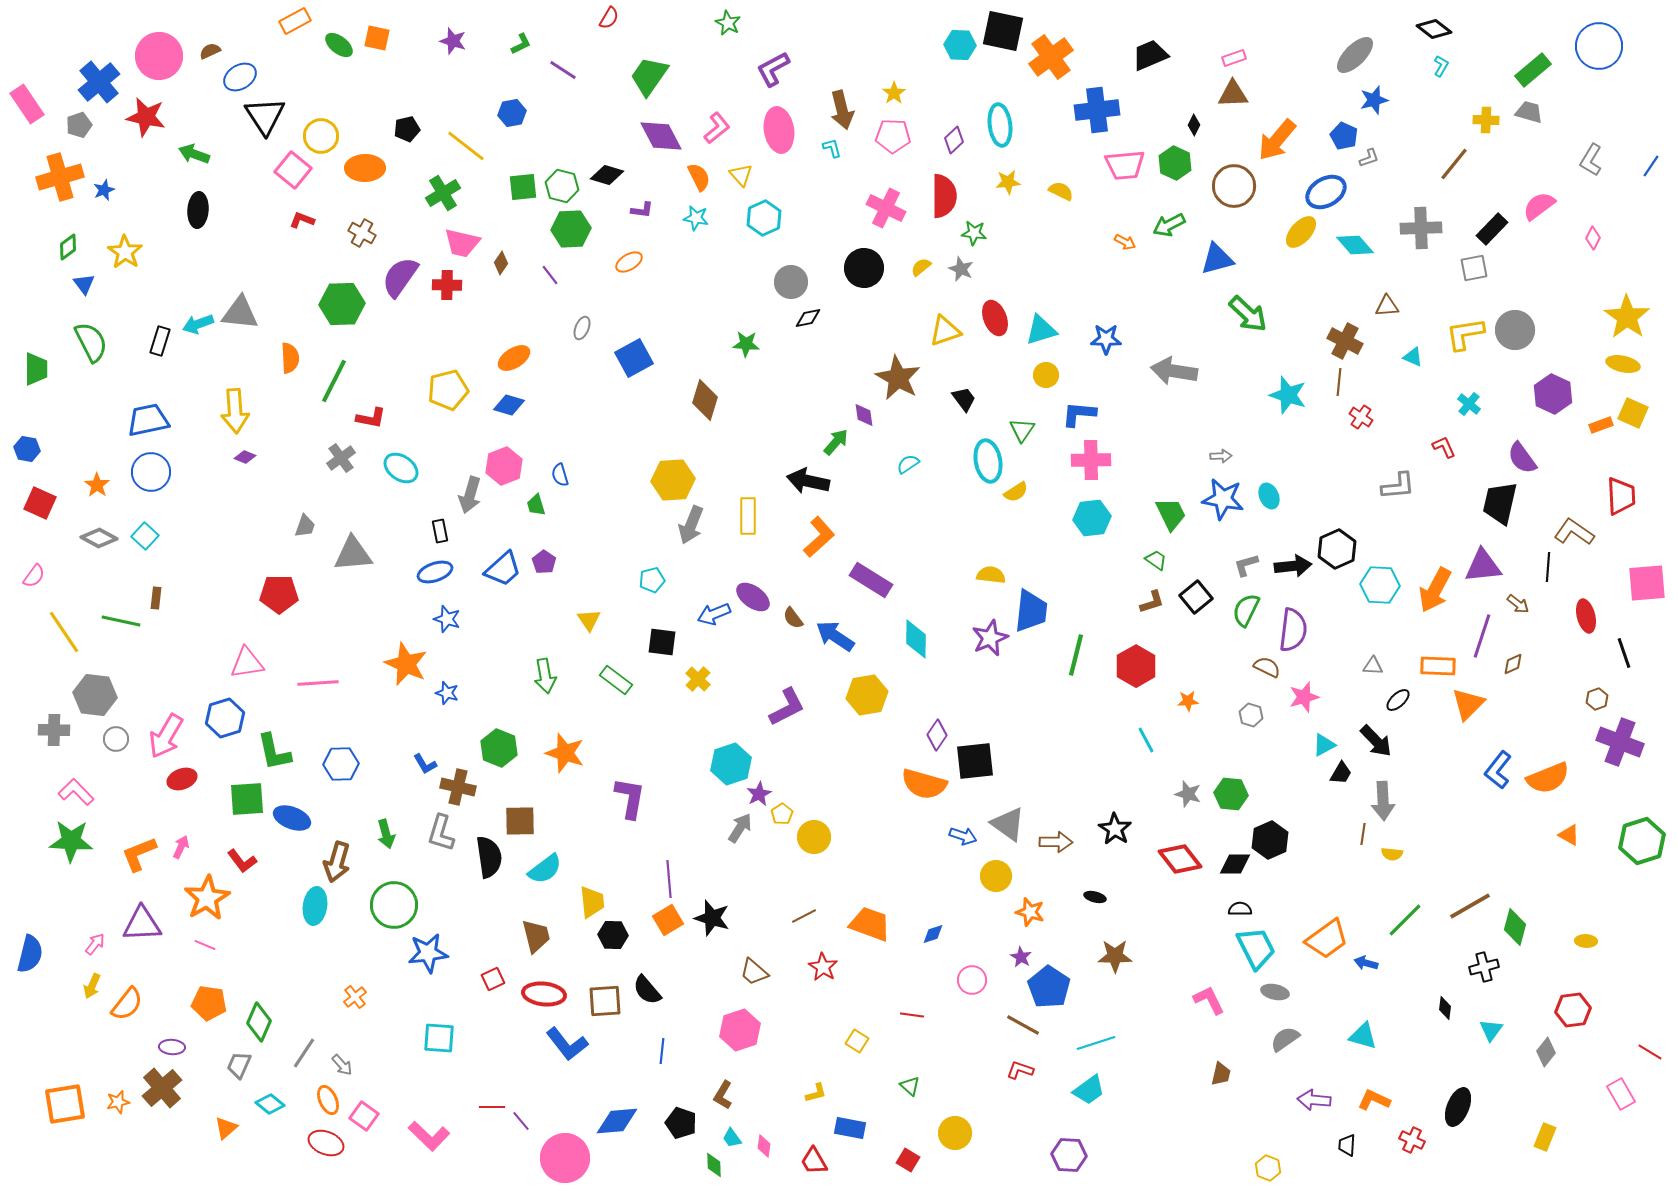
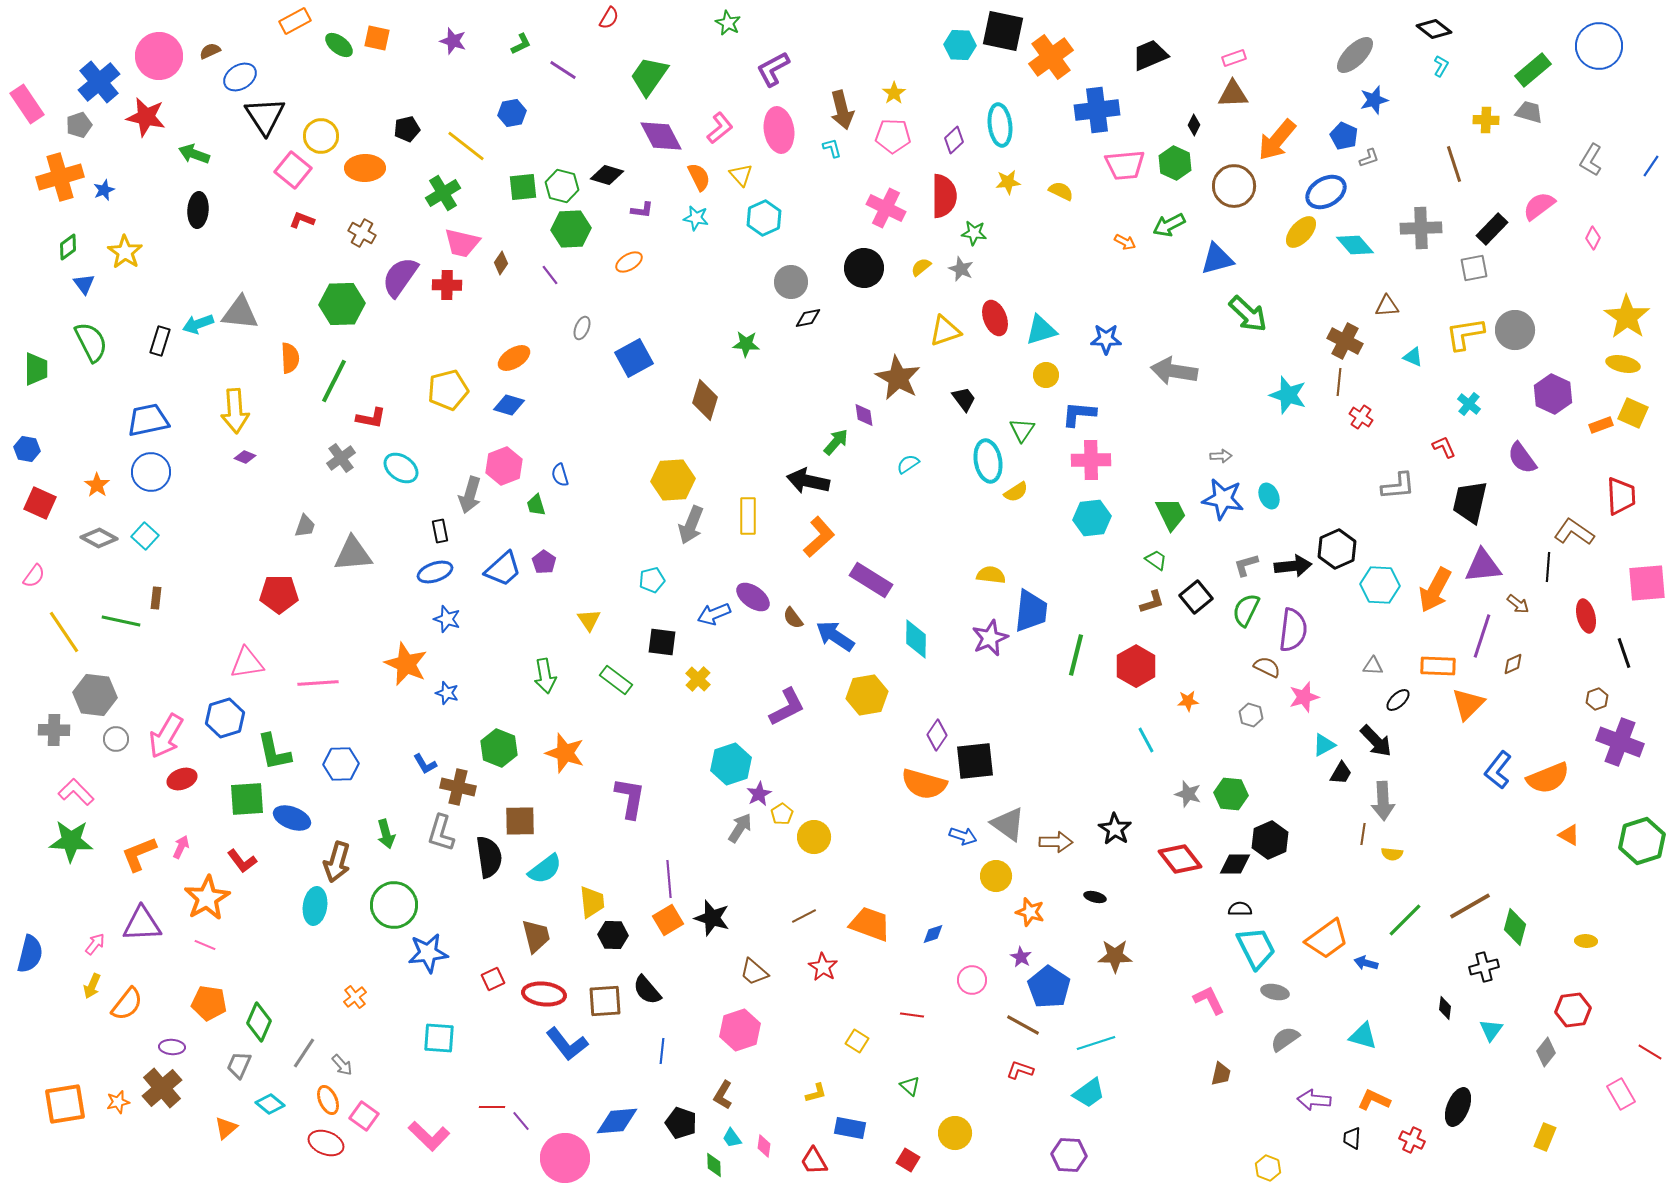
pink L-shape at (717, 128): moved 3 px right
brown line at (1454, 164): rotated 57 degrees counterclockwise
black trapezoid at (1500, 503): moved 30 px left, 1 px up
cyan trapezoid at (1089, 1090): moved 3 px down
black trapezoid at (1347, 1145): moved 5 px right, 7 px up
